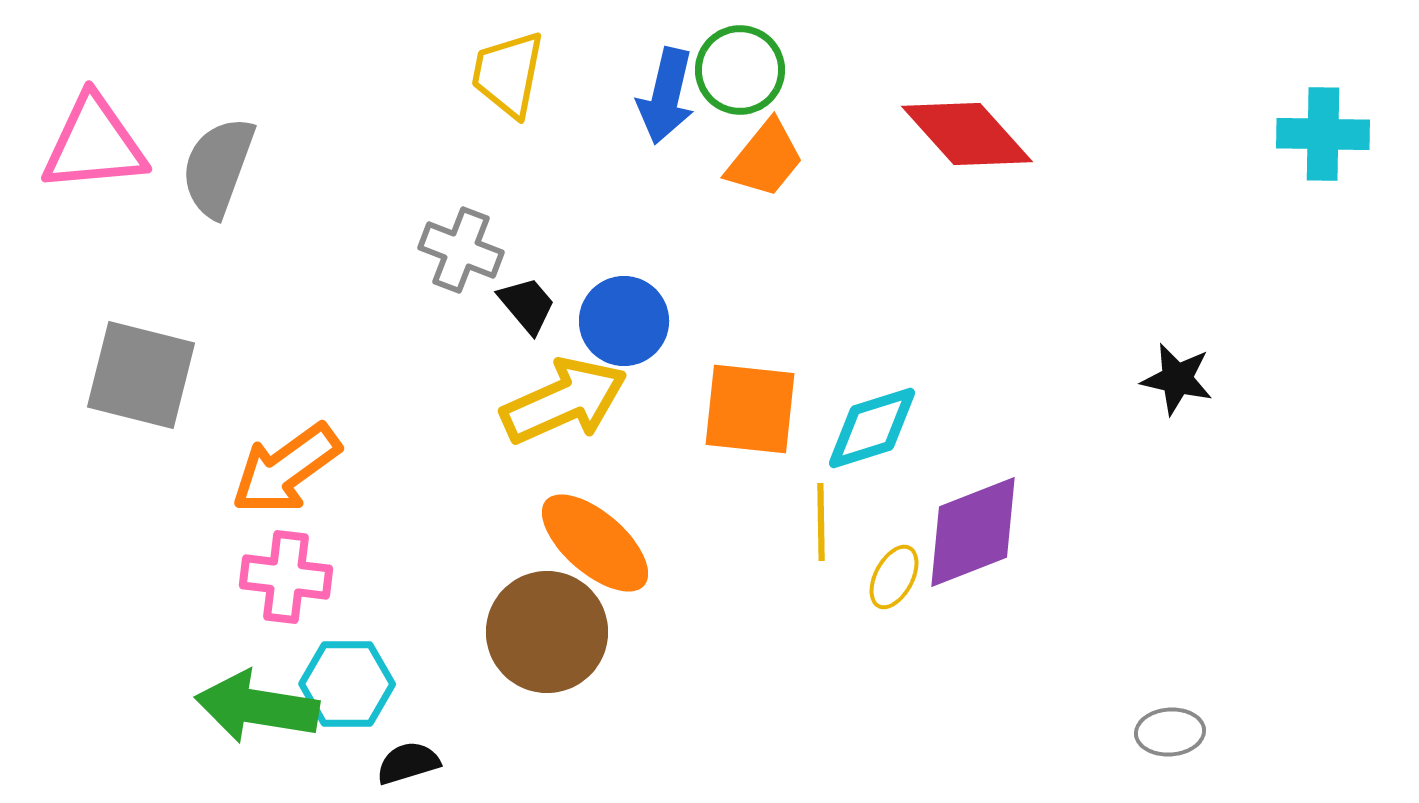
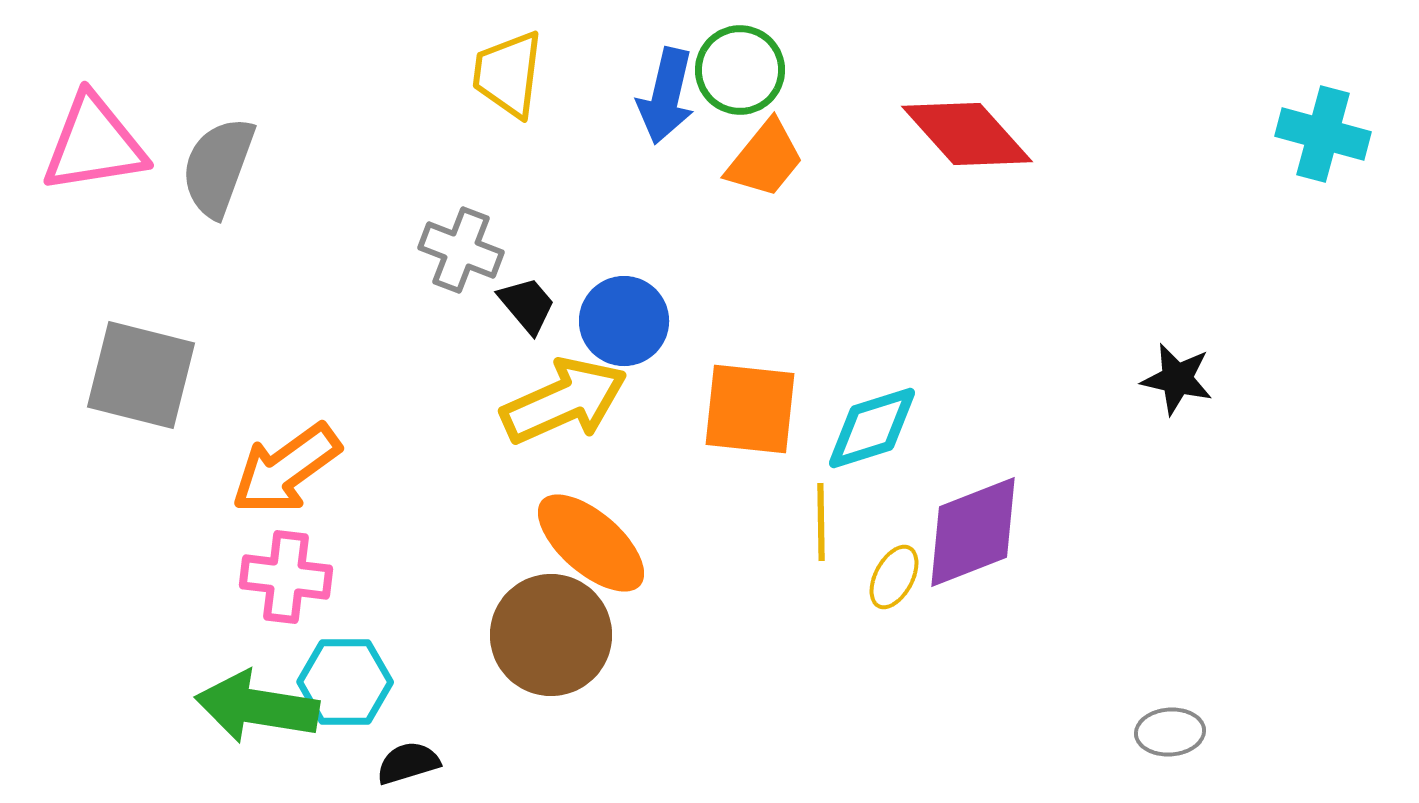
yellow trapezoid: rotated 4 degrees counterclockwise
cyan cross: rotated 14 degrees clockwise
pink triangle: rotated 4 degrees counterclockwise
orange ellipse: moved 4 px left
brown circle: moved 4 px right, 3 px down
cyan hexagon: moved 2 px left, 2 px up
